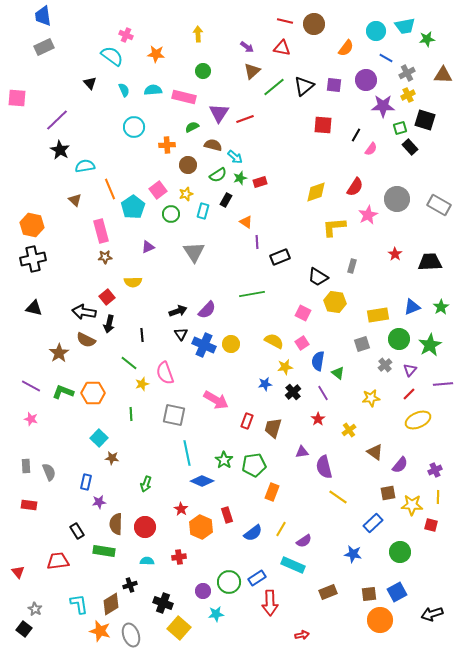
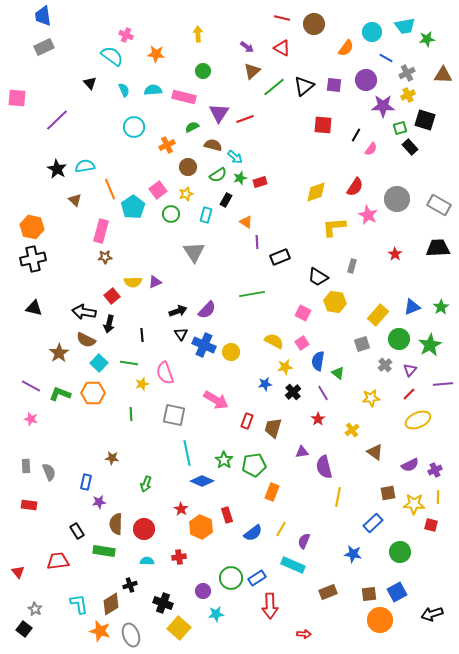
red line at (285, 21): moved 3 px left, 3 px up
cyan circle at (376, 31): moved 4 px left, 1 px down
red triangle at (282, 48): rotated 18 degrees clockwise
orange cross at (167, 145): rotated 21 degrees counterclockwise
black star at (60, 150): moved 3 px left, 19 px down
brown circle at (188, 165): moved 2 px down
cyan rectangle at (203, 211): moved 3 px right, 4 px down
pink star at (368, 215): rotated 18 degrees counterclockwise
orange hexagon at (32, 225): moved 2 px down
pink rectangle at (101, 231): rotated 30 degrees clockwise
purple triangle at (148, 247): moved 7 px right, 35 px down
black trapezoid at (430, 262): moved 8 px right, 14 px up
red square at (107, 297): moved 5 px right, 1 px up
yellow rectangle at (378, 315): rotated 40 degrees counterclockwise
yellow circle at (231, 344): moved 8 px down
green line at (129, 363): rotated 30 degrees counterclockwise
green L-shape at (63, 392): moved 3 px left, 2 px down
yellow cross at (349, 430): moved 3 px right
cyan square at (99, 438): moved 75 px up
purple semicircle at (400, 465): moved 10 px right; rotated 24 degrees clockwise
yellow line at (338, 497): rotated 66 degrees clockwise
yellow star at (412, 505): moved 2 px right, 1 px up
red circle at (145, 527): moved 1 px left, 2 px down
purple semicircle at (304, 541): rotated 147 degrees clockwise
green circle at (229, 582): moved 2 px right, 4 px up
red arrow at (270, 603): moved 3 px down
red arrow at (302, 635): moved 2 px right, 1 px up; rotated 16 degrees clockwise
